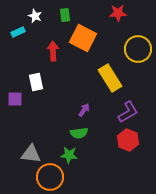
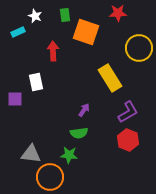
orange square: moved 3 px right, 6 px up; rotated 8 degrees counterclockwise
yellow circle: moved 1 px right, 1 px up
